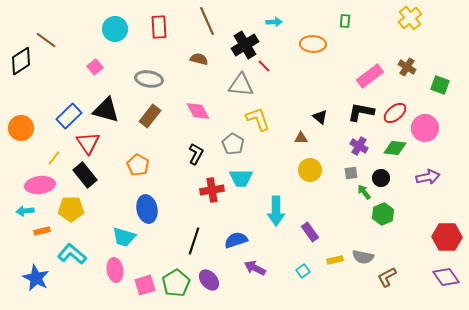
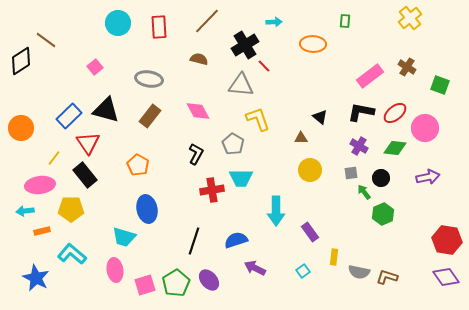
brown line at (207, 21): rotated 68 degrees clockwise
cyan circle at (115, 29): moved 3 px right, 6 px up
red hexagon at (447, 237): moved 3 px down; rotated 8 degrees clockwise
gray semicircle at (363, 257): moved 4 px left, 15 px down
yellow rectangle at (335, 260): moved 1 px left, 3 px up; rotated 70 degrees counterclockwise
brown L-shape at (387, 277): rotated 45 degrees clockwise
